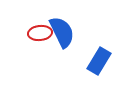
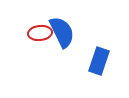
blue rectangle: rotated 12 degrees counterclockwise
